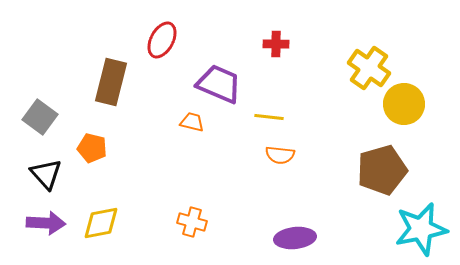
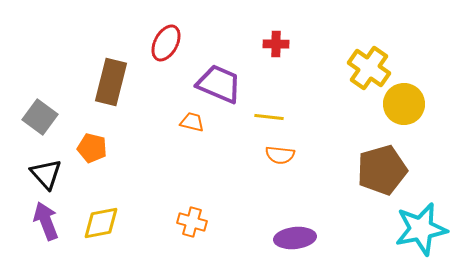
red ellipse: moved 4 px right, 3 px down
purple arrow: moved 2 px up; rotated 114 degrees counterclockwise
